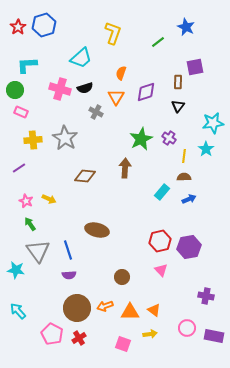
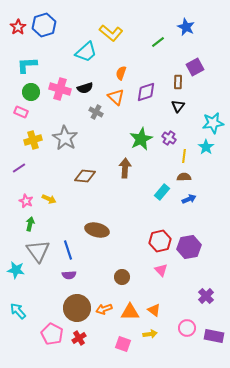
yellow L-shape at (113, 33): moved 2 px left; rotated 110 degrees clockwise
cyan trapezoid at (81, 58): moved 5 px right, 6 px up
purple square at (195, 67): rotated 18 degrees counterclockwise
green circle at (15, 90): moved 16 px right, 2 px down
orange triangle at (116, 97): rotated 18 degrees counterclockwise
yellow cross at (33, 140): rotated 12 degrees counterclockwise
cyan star at (206, 149): moved 2 px up
green arrow at (30, 224): rotated 48 degrees clockwise
purple cross at (206, 296): rotated 35 degrees clockwise
orange arrow at (105, 306): moved 1 px left, 3 px down
